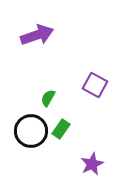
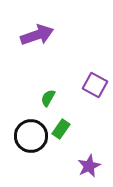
black circle: moved 5 px down
purple star: moved 3 px left, 2 px down
